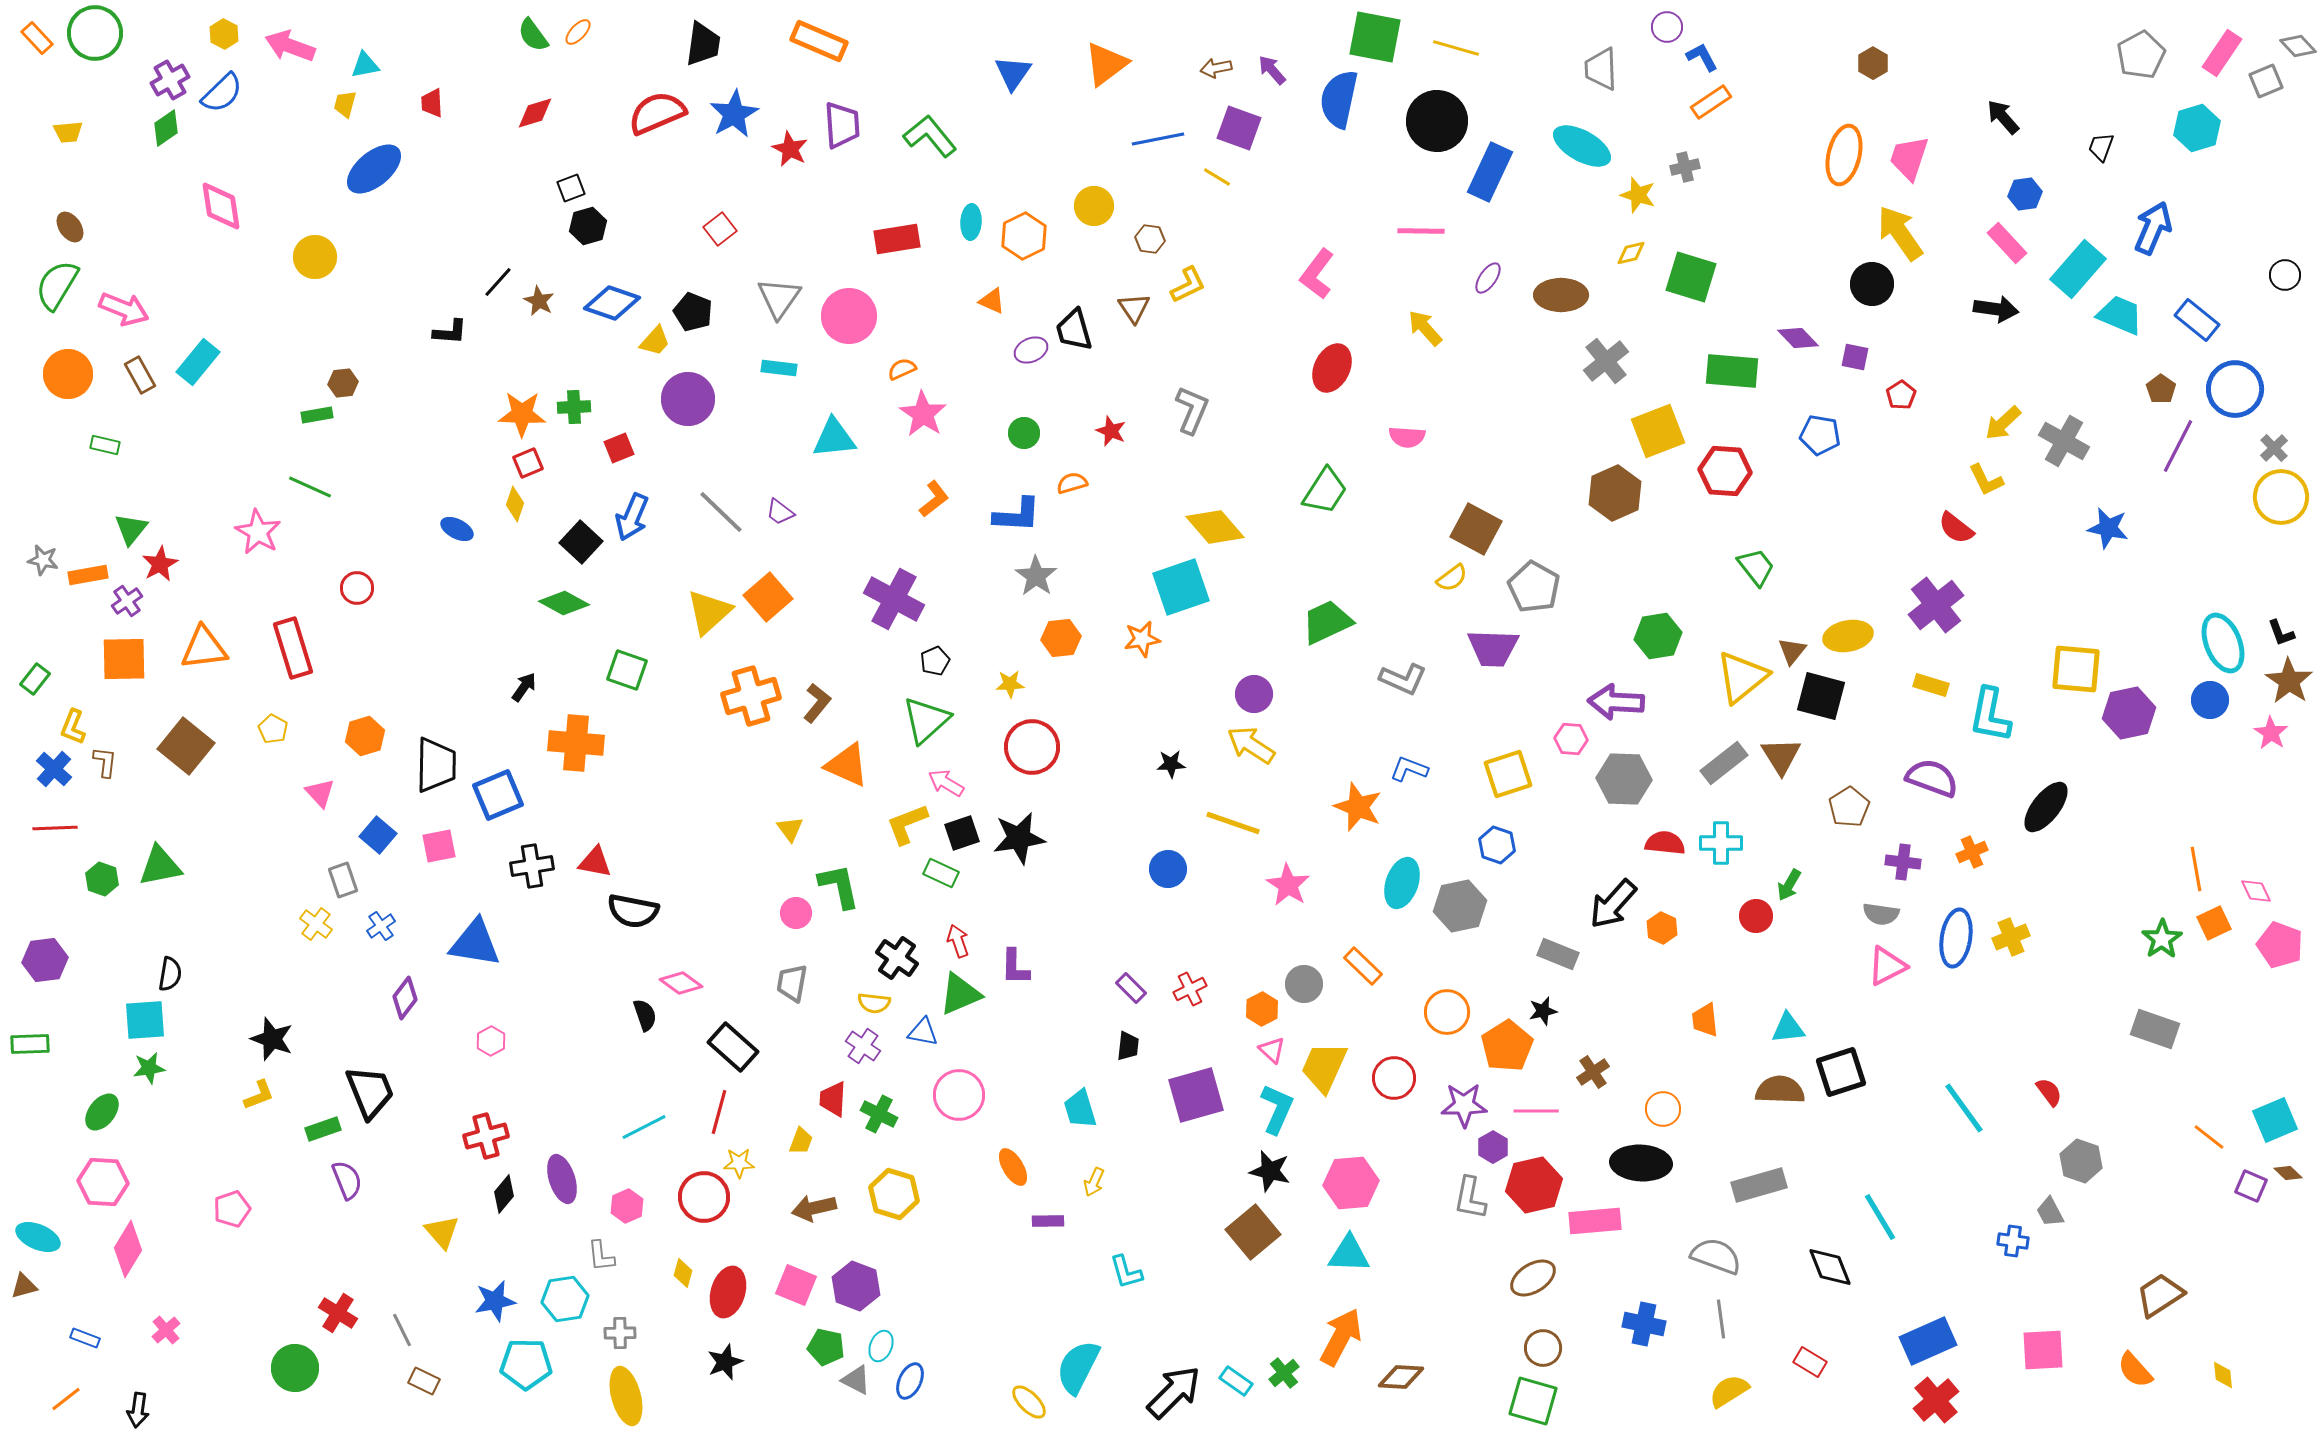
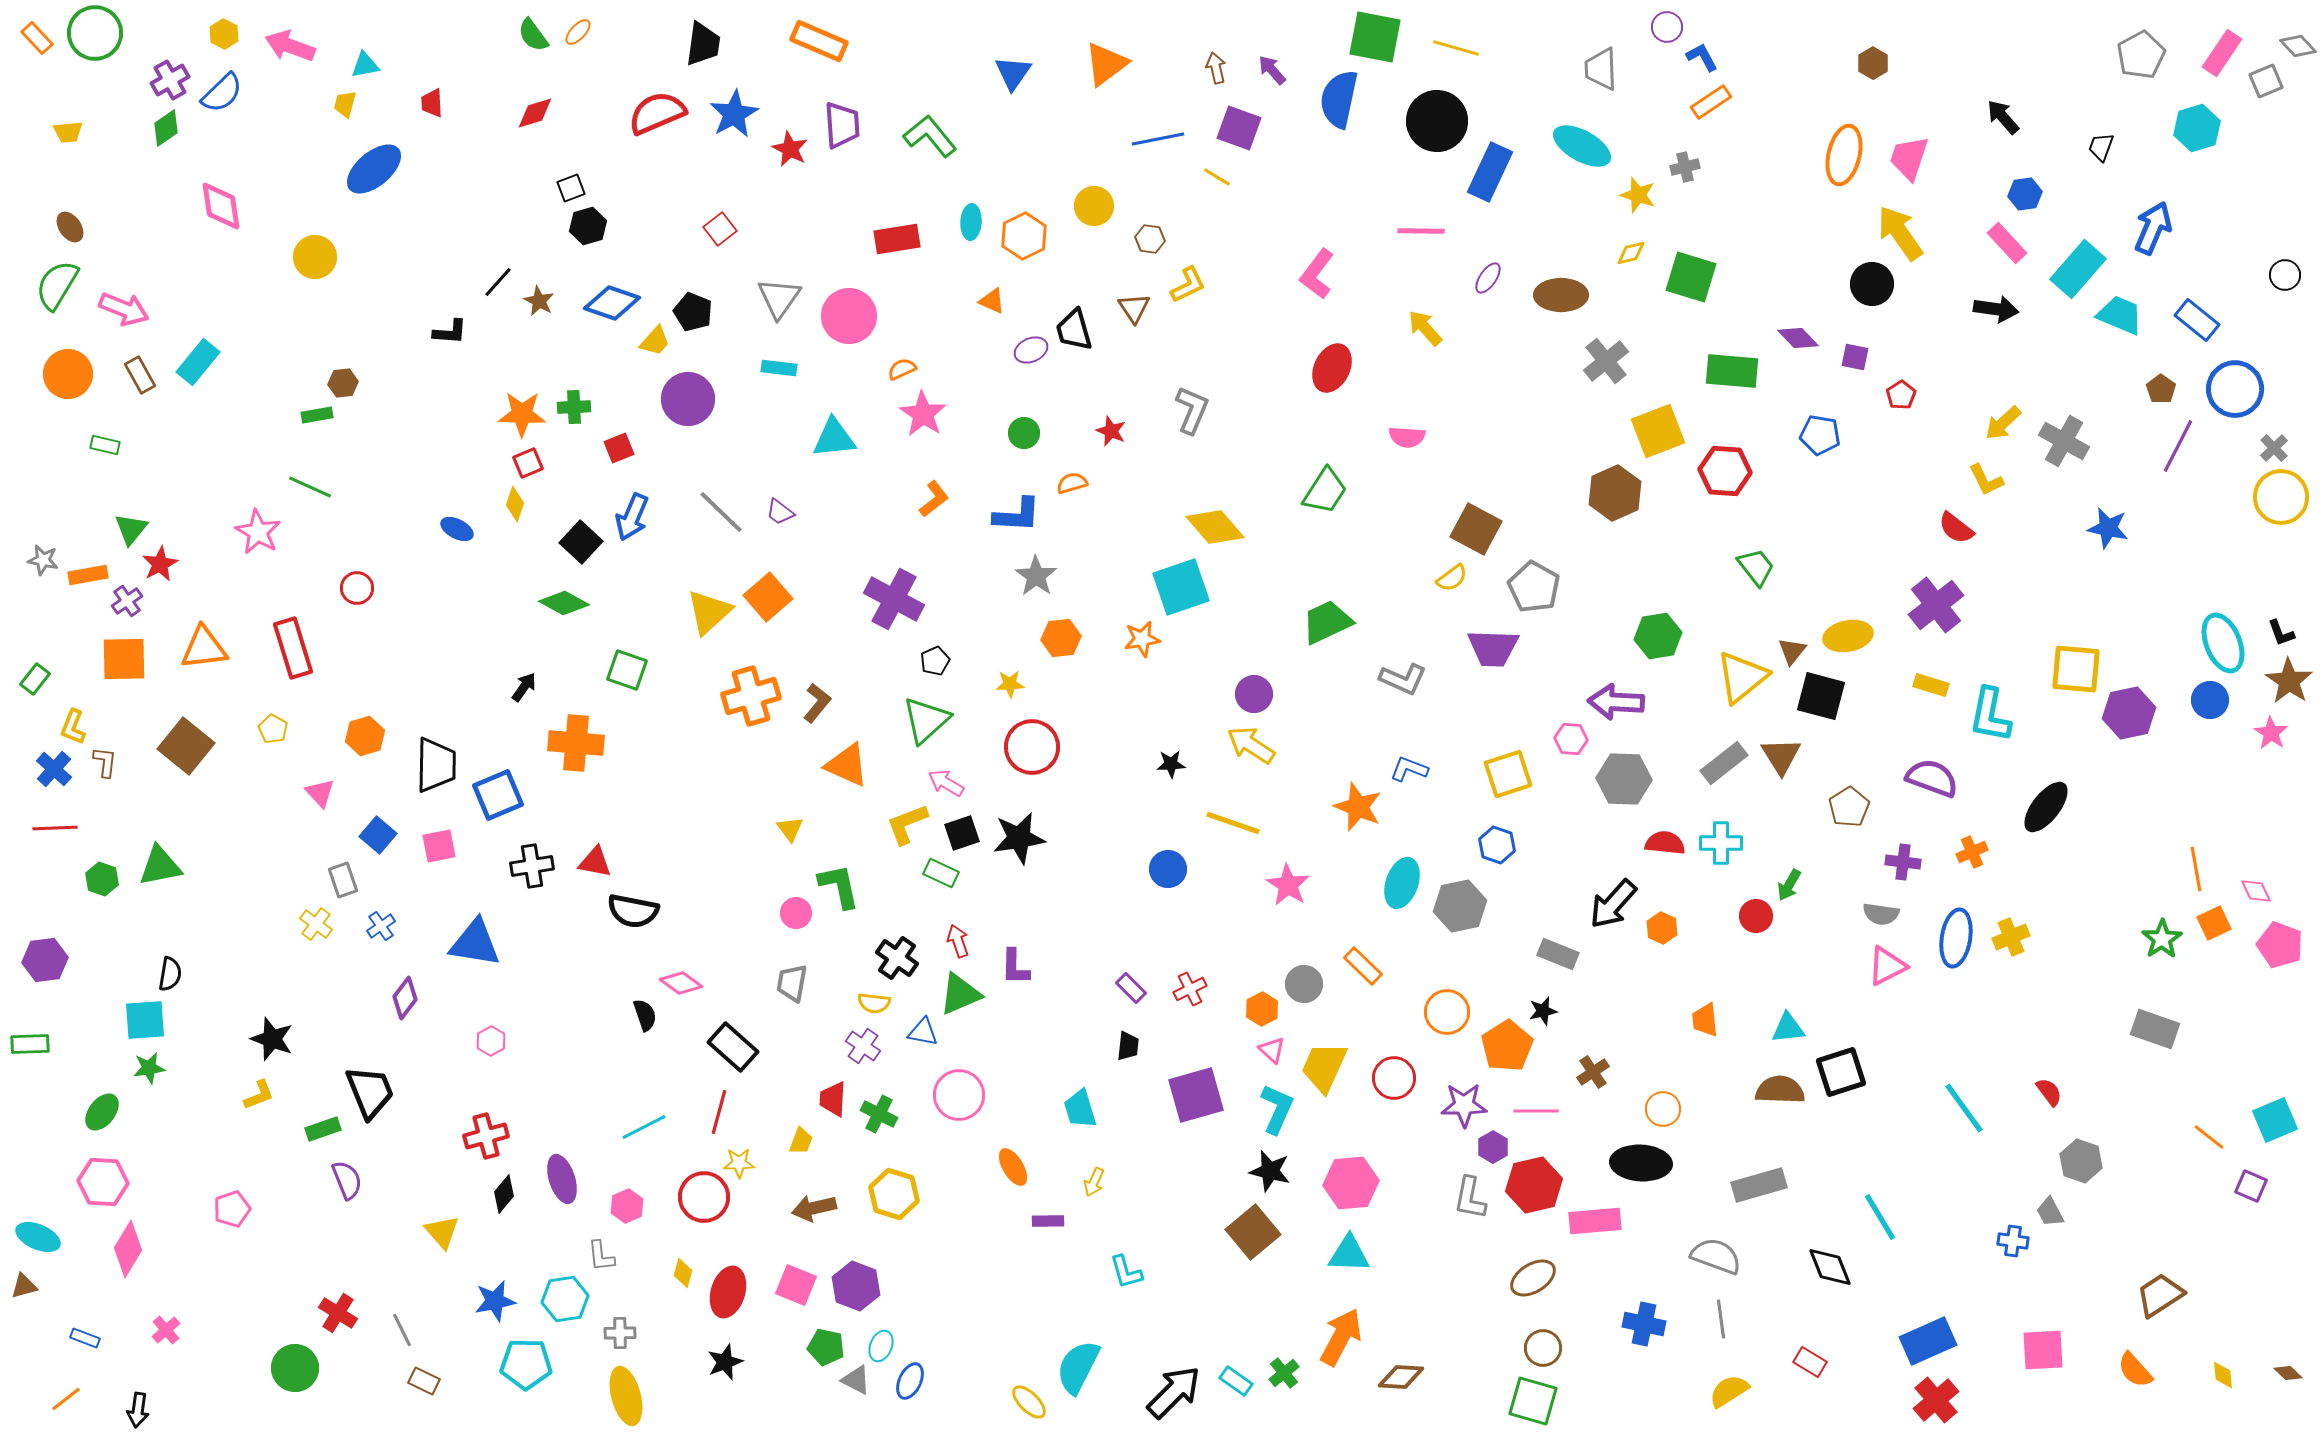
brown arrow at (1216, 68): rotated 88 degrees clockwise
brown diamond at (2288, 1173): moved 200 px down
